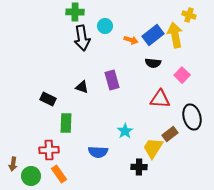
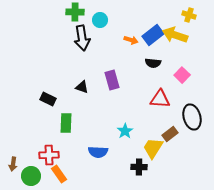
cyan circle: moved 5 px left, 6 px up
yellow arrow: rotated 60 degrees counterclockwise
red cross: moved 5 px down
